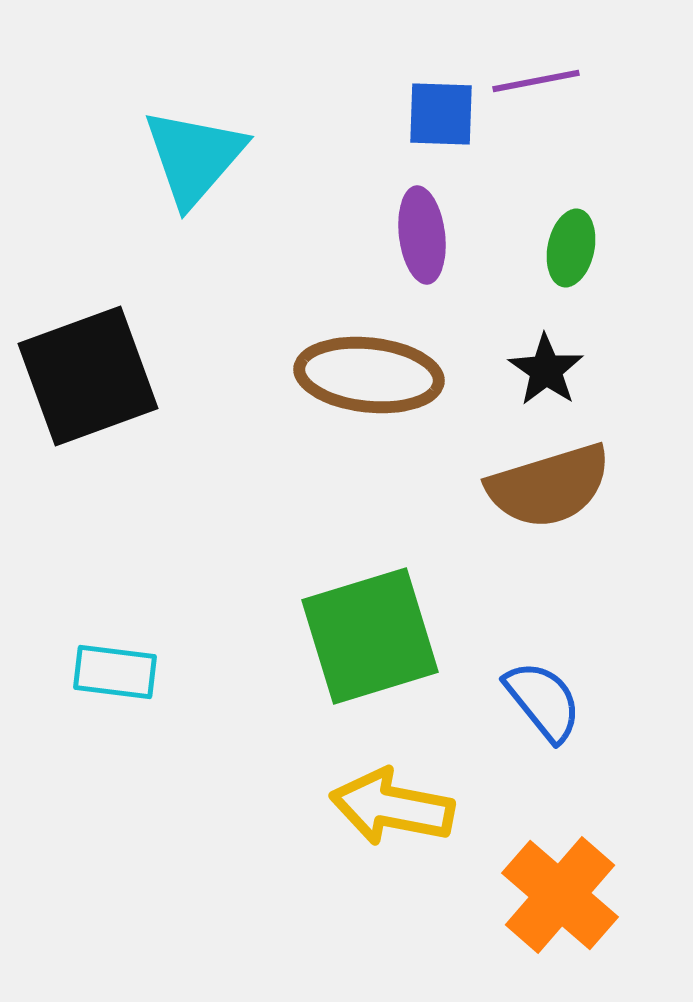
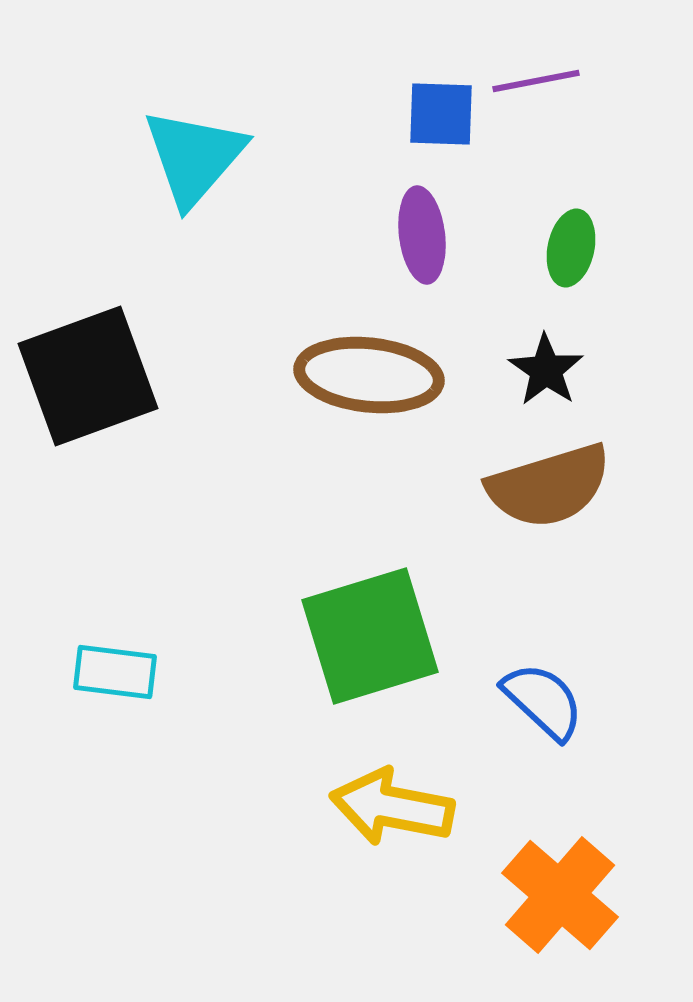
blue semicircle: rotated 8 degrees counterclockwise
